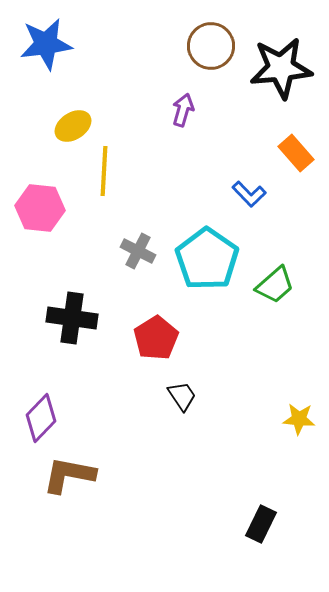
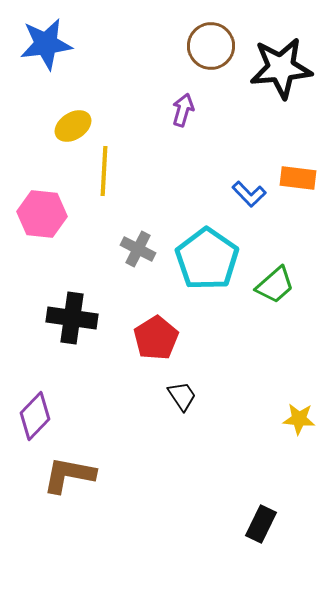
orange rectangle: moved 2 px right, 25 px down; rotated 42 degrees counterclockwise
pink hexagon: moved 2 px right, 6 px down
gray cross: moved 2 px up
purple diamond: moved 6 px left, 2 px up
